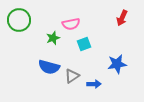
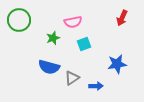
pink semicircle: moved 2 px right, 2 px up
gray triangle: moved 2 px down
blue arrow: moved 2 px right, 2 px down
